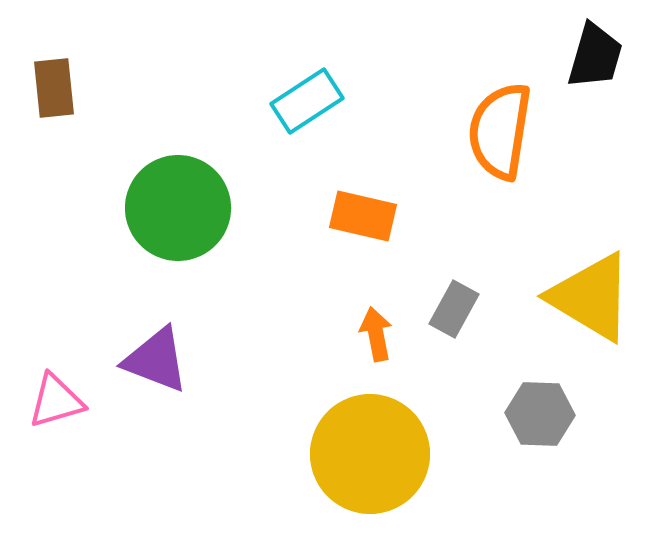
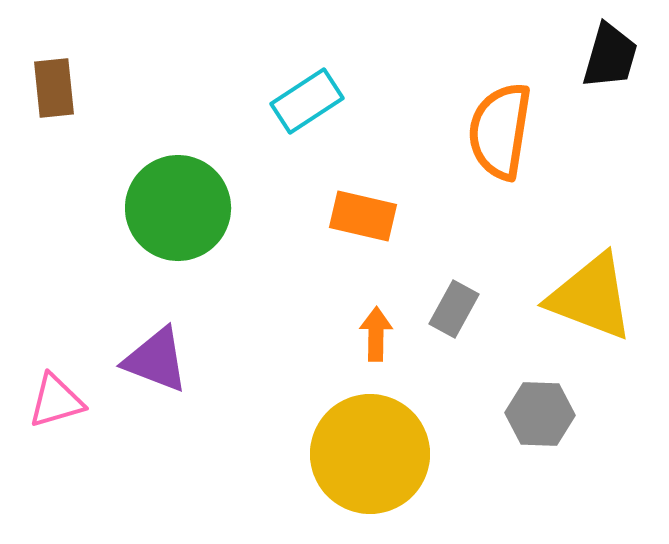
black trapezoid: moved 15 px right
yellow triangle: rotated 10 degrees counterclockwise
orange arrow: rotated 12 degrees clockwise
